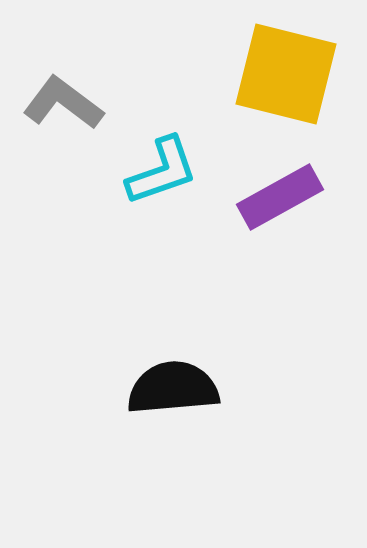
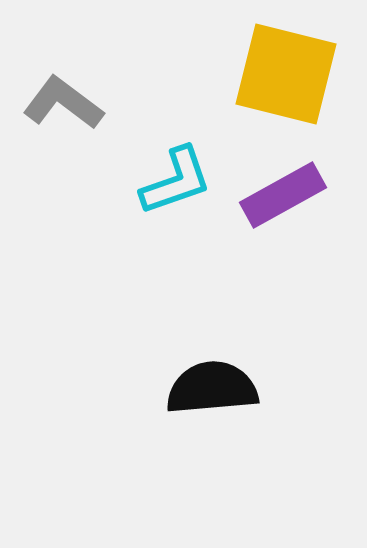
cyan L-shape: moved 14 px right, 10 px down
purple rectangle: moved 3 px right, 2 px up
black semicircle: moved 39 px right
